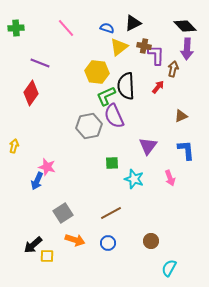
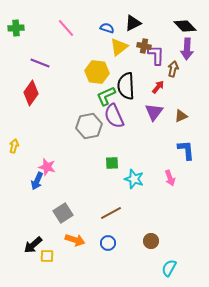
purple triangle: moved 6 px right, 34 px up
